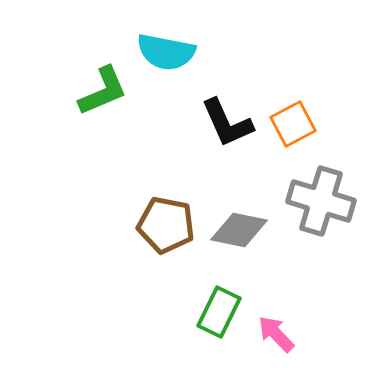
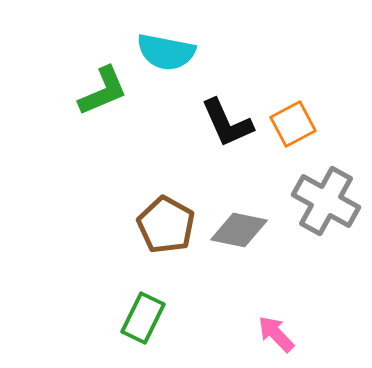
gray cross: moved 5 px right; rotated 12 degrees clockwise
brown pentagon: rotated 18 degrees clockwise
green rectangle: moved 76 px left, 6 px down
